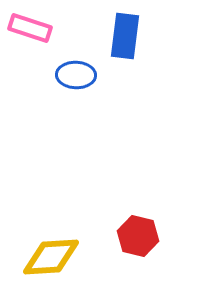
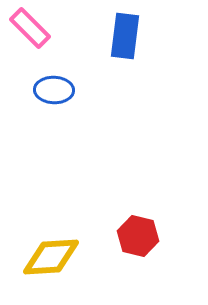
pink rectangle: rotated 27 degrees clockwise
blue ellipse: moved 22 px left, 15 px down
